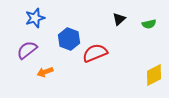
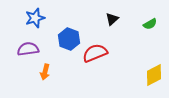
black triangle: moved 7 px left
green semicircle: moved 1 px right; rotated 16 degrees counterclockwise
purple semicircle: moved 1 px right, 1 px up; rotated 30 degrees clockwise
orange arrow: rotated 56 degrees counterclockwise
